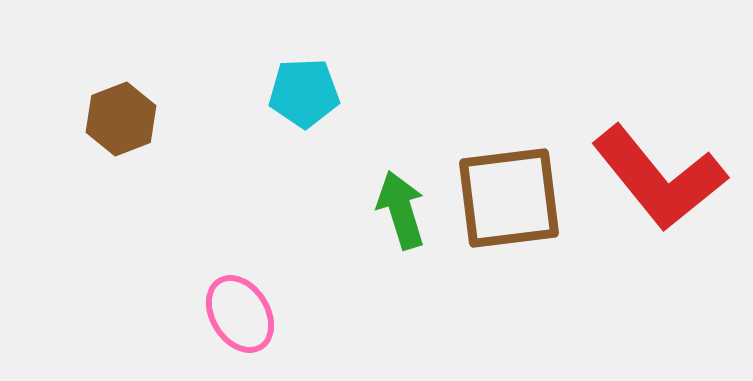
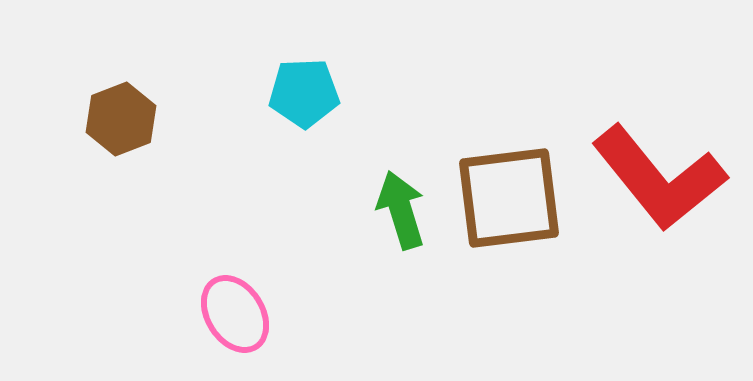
pink ellipse: moved 5 px left
